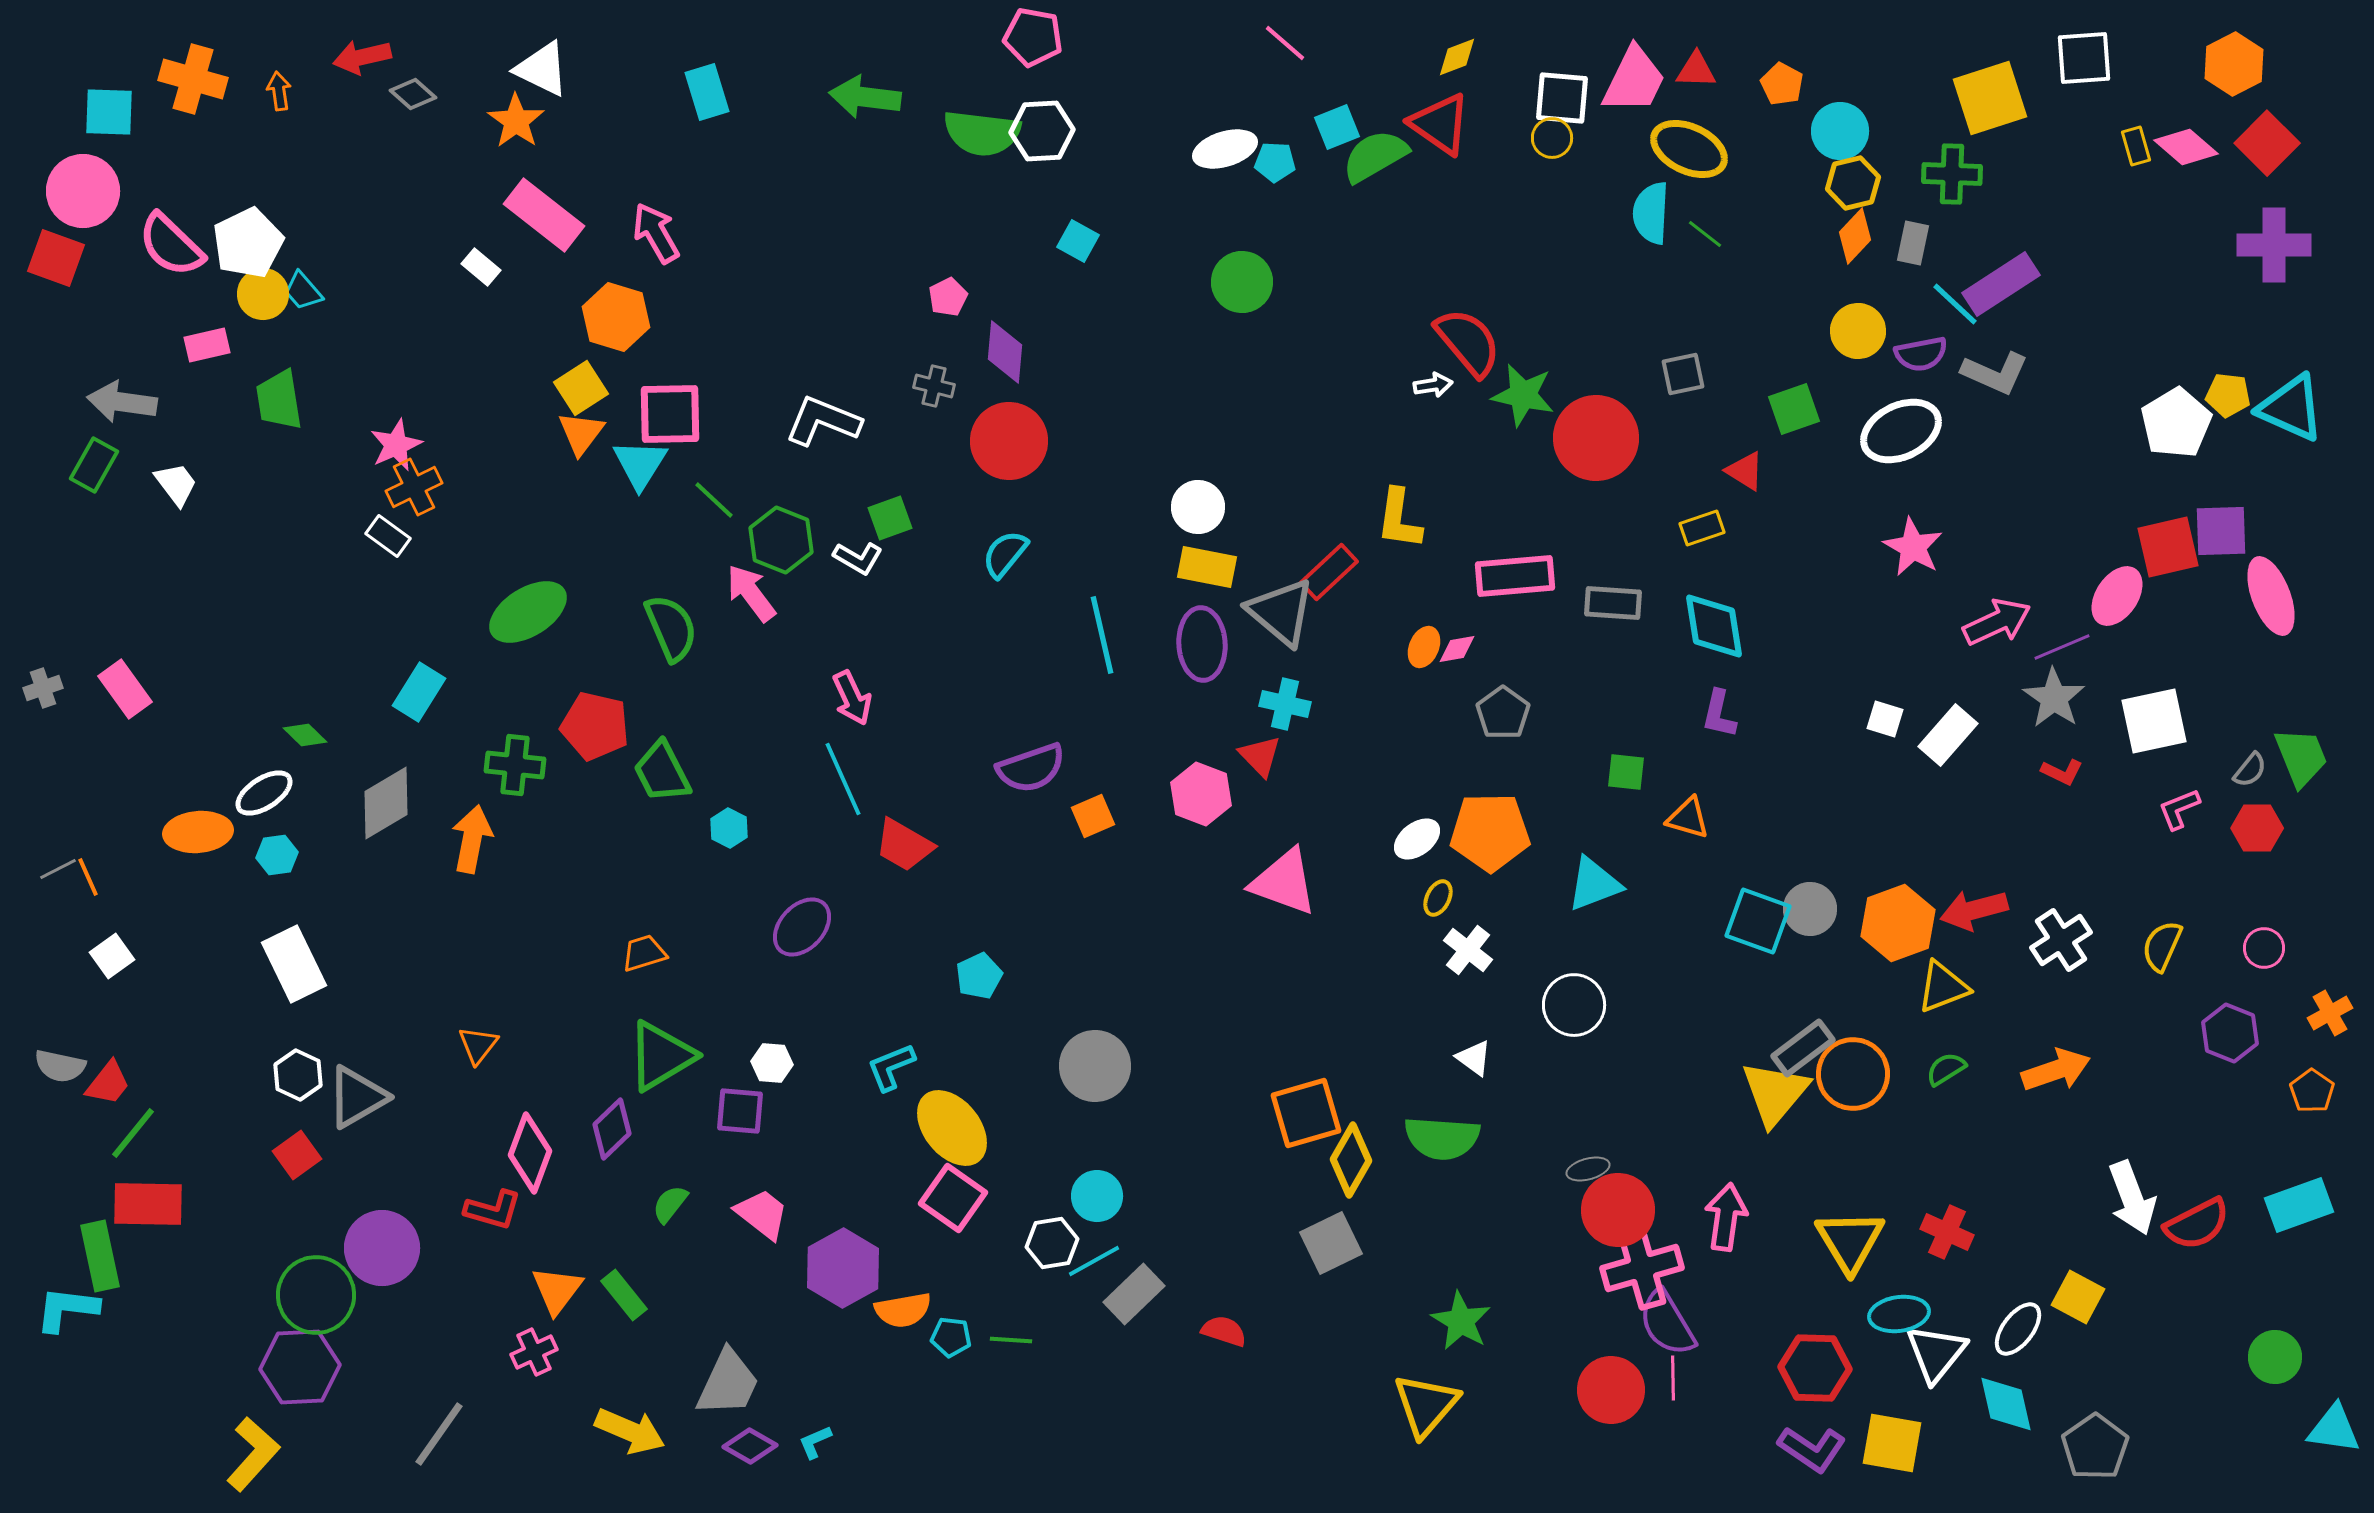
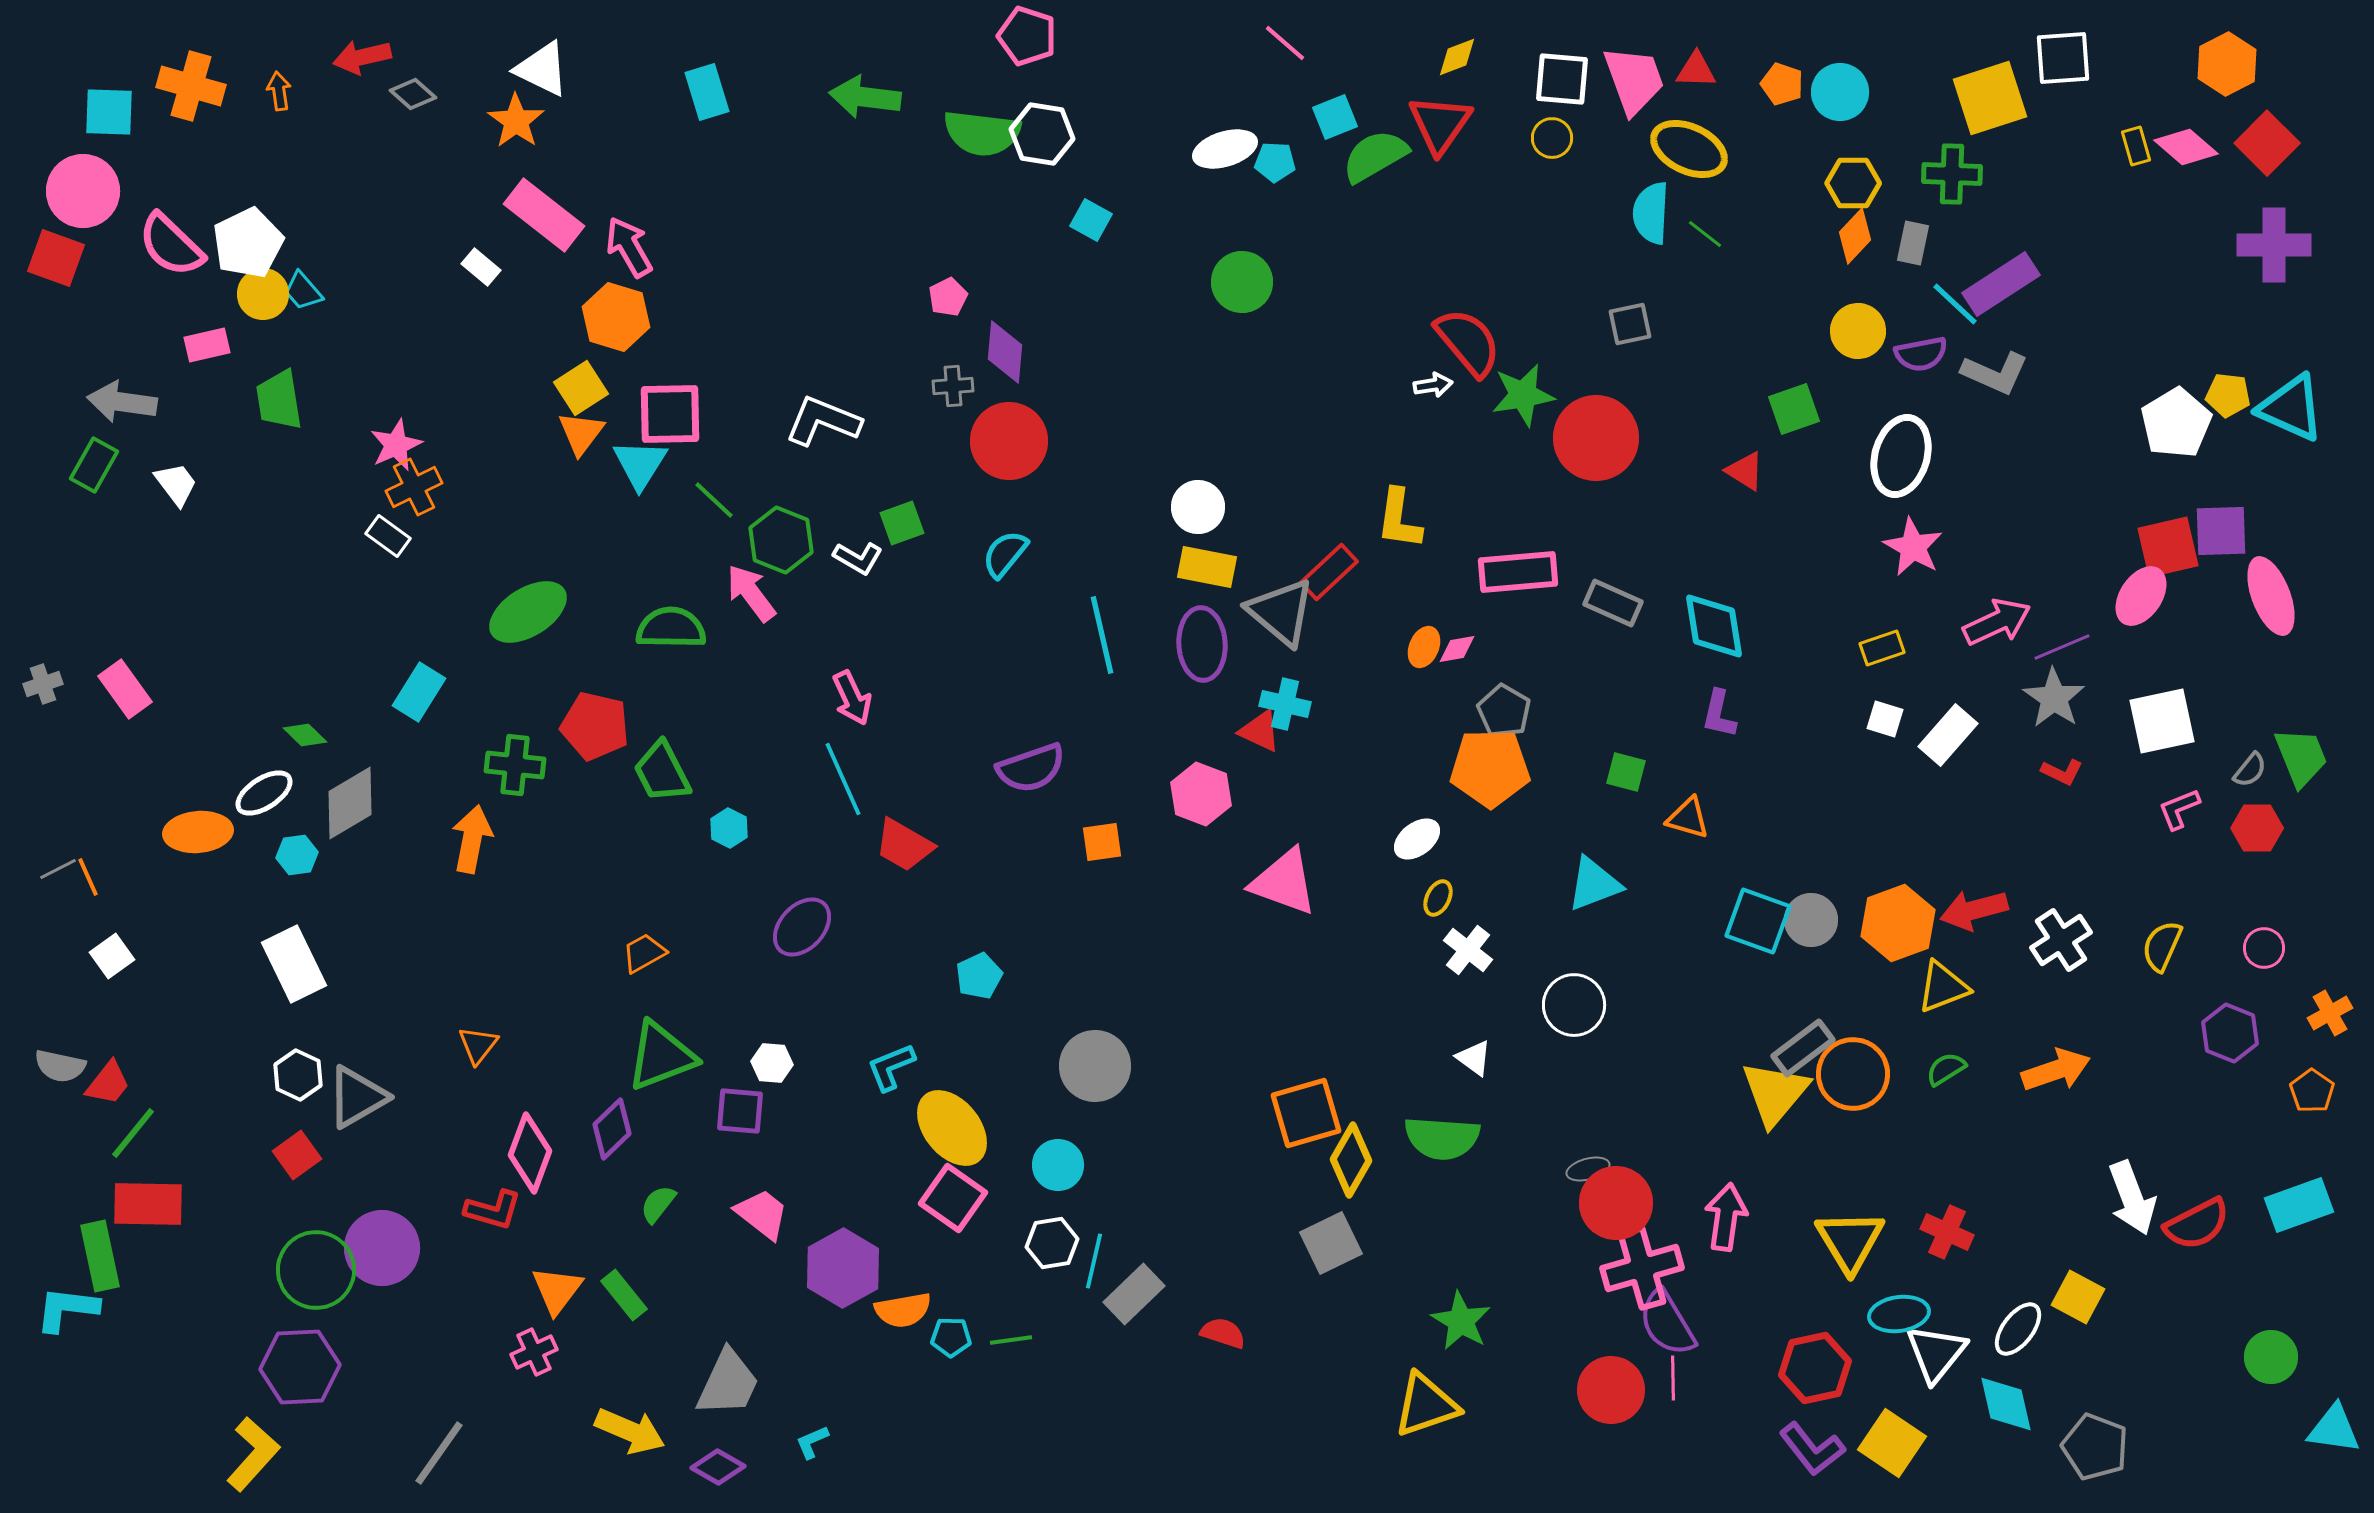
pink pentagon at (1033, 37): moved 6 px left, 1 px up; rotated 8 degrees clockwise
white square at (2084, 58): moved 21 px left
orange hexagon at (2234, 64): moved 7 px left
orange cross at (193, 79): moved 2 px left, 7 px down
pink trapezoid at (1634, 80): rotated 46 degrees counterclockwise
orange pentagon at (1782, 84): rotated 9 degrees counterclockwise
white square at (1562, 98): moved 19 px up
red triangle at (1440, 124): rotated 30 degrees clockwise
cyan square at (1337, 127): moved 2 px left, 10 px up
white hexagon at (1042, 131): moved 3 px down; rotated 12 degrees clockwise
cyan circle at (1840, 131): moved 39 px up
yellow hexagon at (1853, 183): rotated 14 degrees clockwise
pink arrow at (656, 233): moved 27 px left, 14 px down
cyan square at (1078, 241): moved 13 px right, 21 px up
gray square at (1683, 374): moved 53 px left, 50 px up
gray cross at (934, 386): moved 19 px right; rotated 18 degrees counterclockwise
green star at (1523, 395): rotated 22 degrees counterclockwise
white ellipse at (1901, 431): moved 25 px down; rotated 48 degrees counterclockwise
green square at (890, 518): moved 12 px right, 5 px down
yellow rectangle at (1702, 528): moved 180 px right, 120 px down
pink rectangle at (1515, 576): moved 3 px right, 4 px up
pink ellipse at (2117, 596): moved 24 px right
gray rectangle at (1613, 603): rotated 20 degrees clockwise
green semicircle at (671, 628): rotated 66 degrees counterclockwise
gray cross at (43, 688): moved 4 px up
gray pentagon at (1503, 713): moved 1 px right, 2 px up; rotated 6 degrees counterclockwise
white square at (2154, 721): moved 8 px right
red triangle at (1260, 756): moved 25 px up; rotated 21 degrees counterclockwise
green square at (1626, 772): rotated 9 degrees clockwise
gray diamond at (386, 803): moved 36 px left
orange square at (1093, 816): moved 9 px right, 26 px down; rotated 15 degrees clockwise
orange pentagon at (1490, 832): moved 64 px up
cyan hexagon at (277, 855): moved 20 px right
gray circle at (1810, 909): moved 1 px right, 11 px down
orange trapezoid at (644, 953): rotated 12 degrees counterclockwise
green triangle at (661, 1056): rotated 10 degrees clockwise
cyan circle at (1097, 1196): moved 39 px left, 31 px up
green semicircle at (670, 1204): moved 12 px left
red circle at (1618, 1210): moved 2 px left, 7 px up
cyan line at (1094, 1261): rotated 48 degrees counterclockwise
green circle at (316, 1295): moved 25 px up
red semicircle at (1224, 1331): moved 1 px left, 2 px down
cyan pentagon at (951, 1337): rotated 6 degrees counterclockwise
green line at (1011, 1340): rotated 12 degrees counterclockwise
green circle at (2275, 1357): moved 4 px left
red hexagon at (1815, 1368): rotated 14 degrees counterclockwise
yellow triangle at (1426, 1405): rotated 30 degrees clockwise
gray line at (439, 1434): moved 19 px down
cyan L-shape at (815, 1442): moved 3 px left
yellow square at (1892, 1443): rotated 24 degrees clockwise
purple diamond at (750, 1446): moved 32 px left, 21 px down
gray pentagon at (2095, 1447): rotated 16 degrees counterclockwise
purple L-shape at (1812, 1449): rotated 18 degrees clockwise
